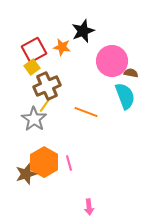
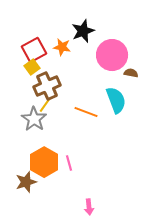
pink circle: moved 6 px up
cyan semicircle: moved 9 px left, 4 px down
brown star: moved 8 px down
